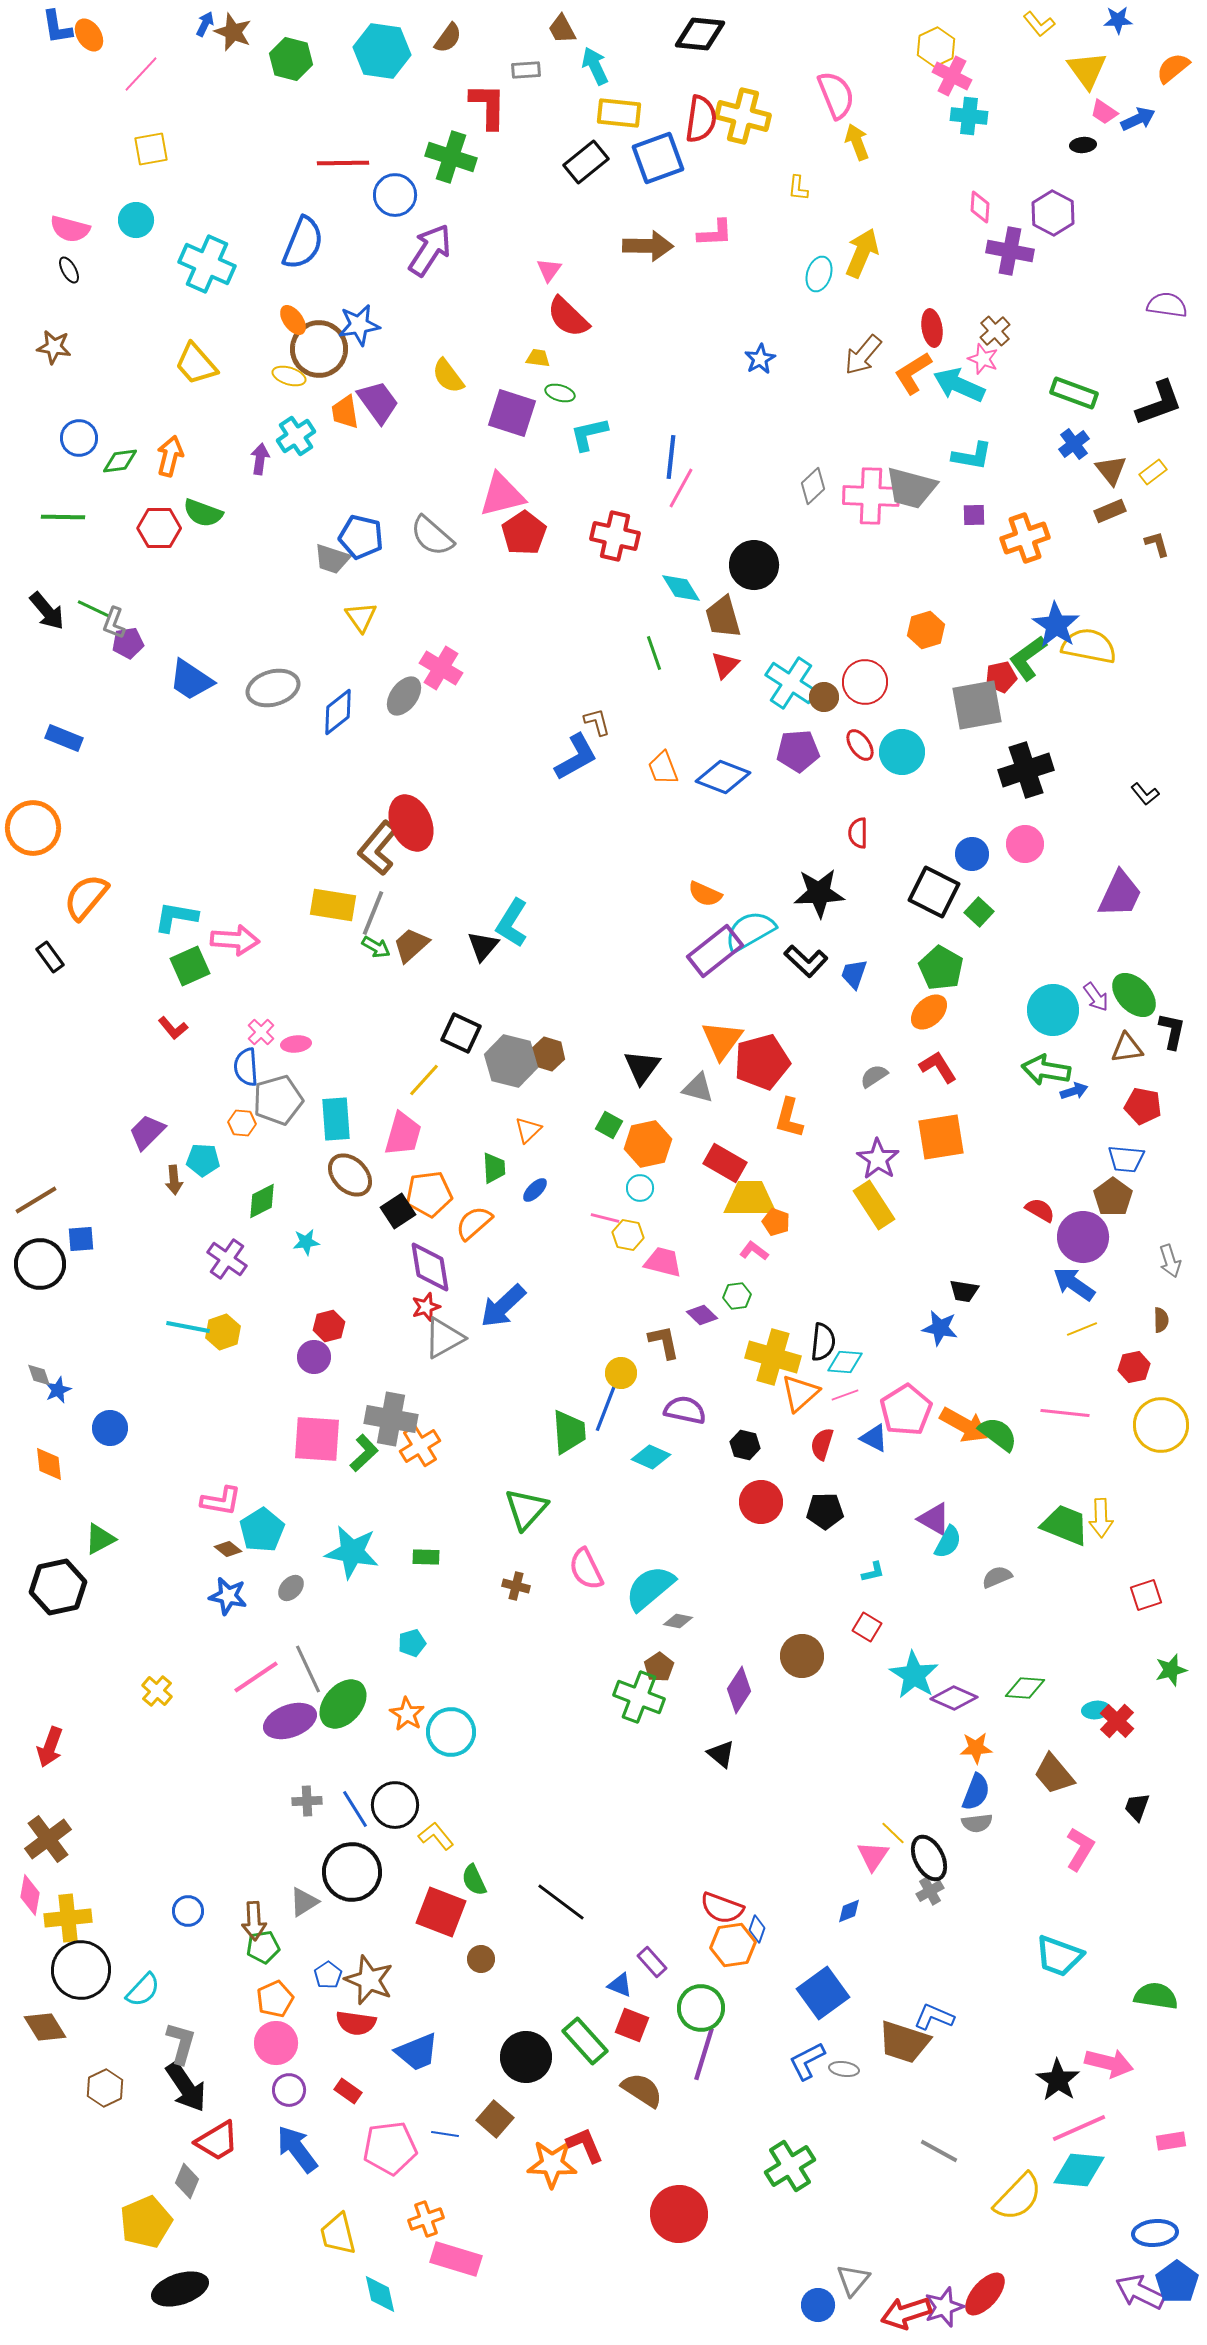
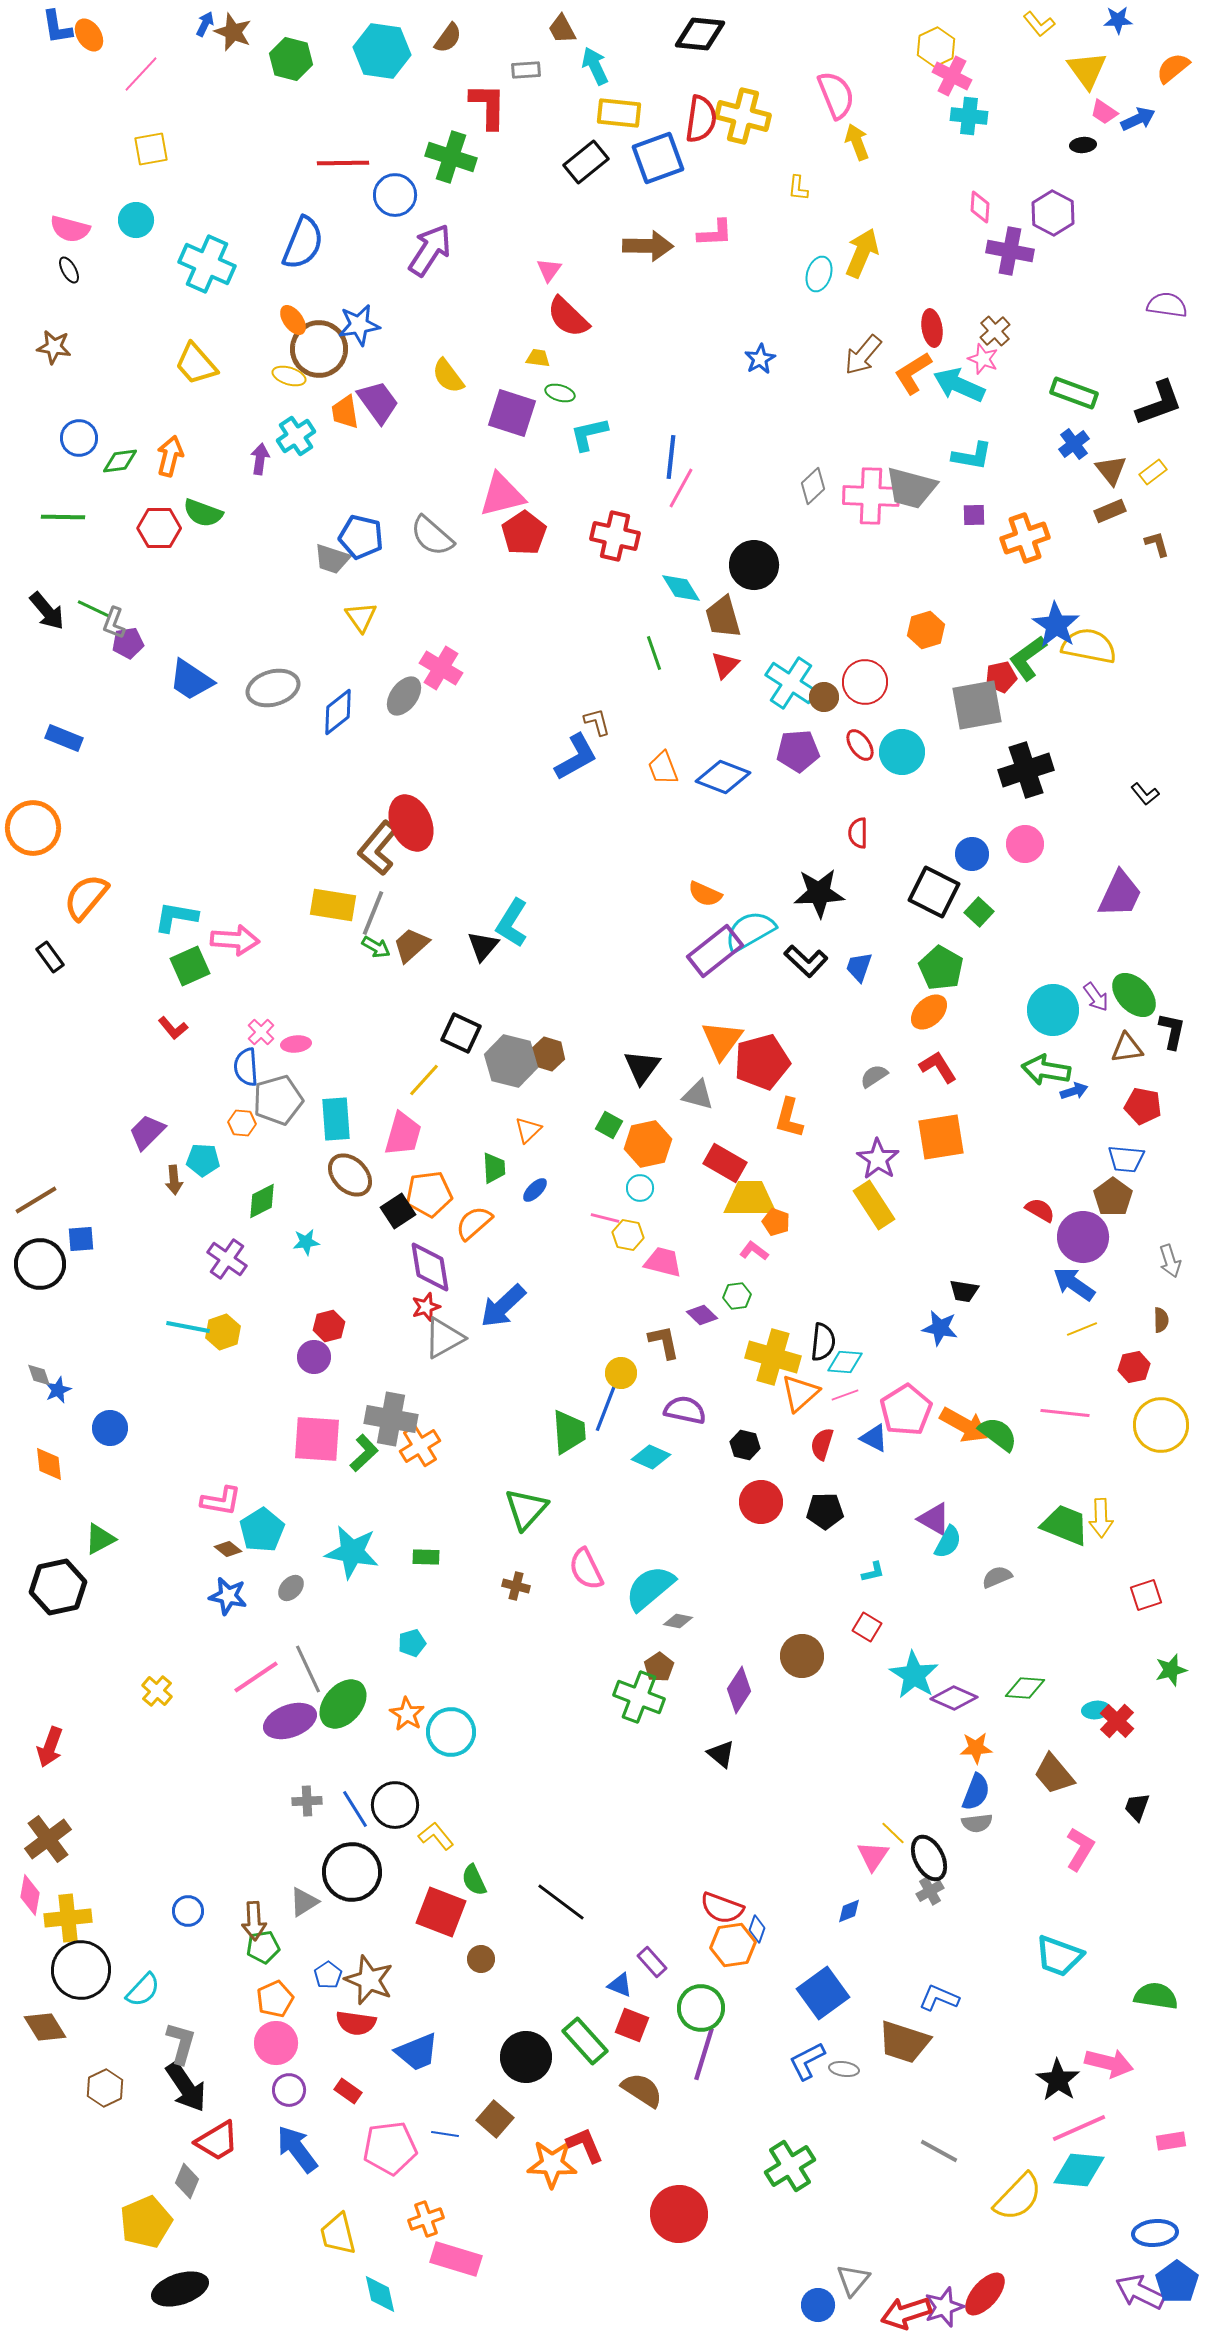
blue trapezoid at (854, 974): moved 5 px right, 7 px up
gray triangle at (698, 1088): moved 7 px down
blue L-shape at (934, 2017): moved 5 px right, 19 px up
